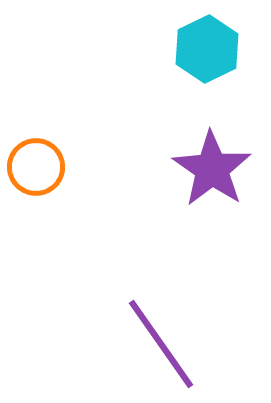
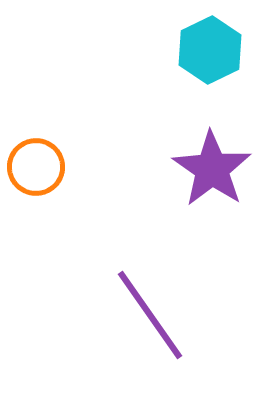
cyan hexagon: moved 3 px right, 1 px down
purple line: moved 11 px left, 29 px up
